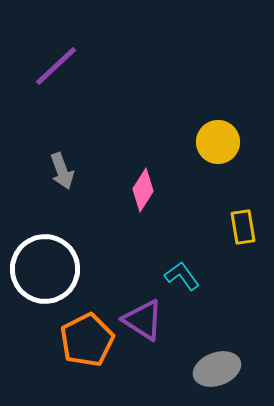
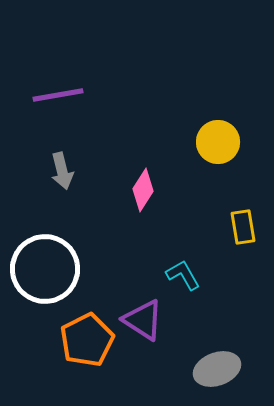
purple line: moved 2 px right, 29 px down; rotated 33 degrees clockwise
gray arrow: rotated 6 degrees clockwise
cyan L-shape: moved 1 px right, 1 px up; rotated 6 degrees clockwise
